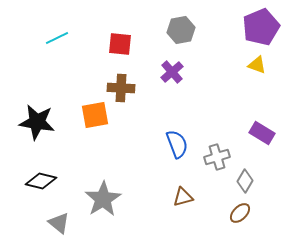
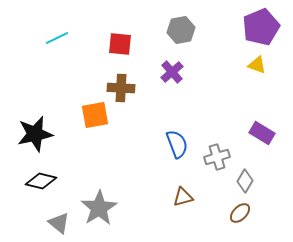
black star: moved 2 px left, 12 px down; rotated 21 degrees counterclockwise
gray star: moved 4 px left, 9 px down
